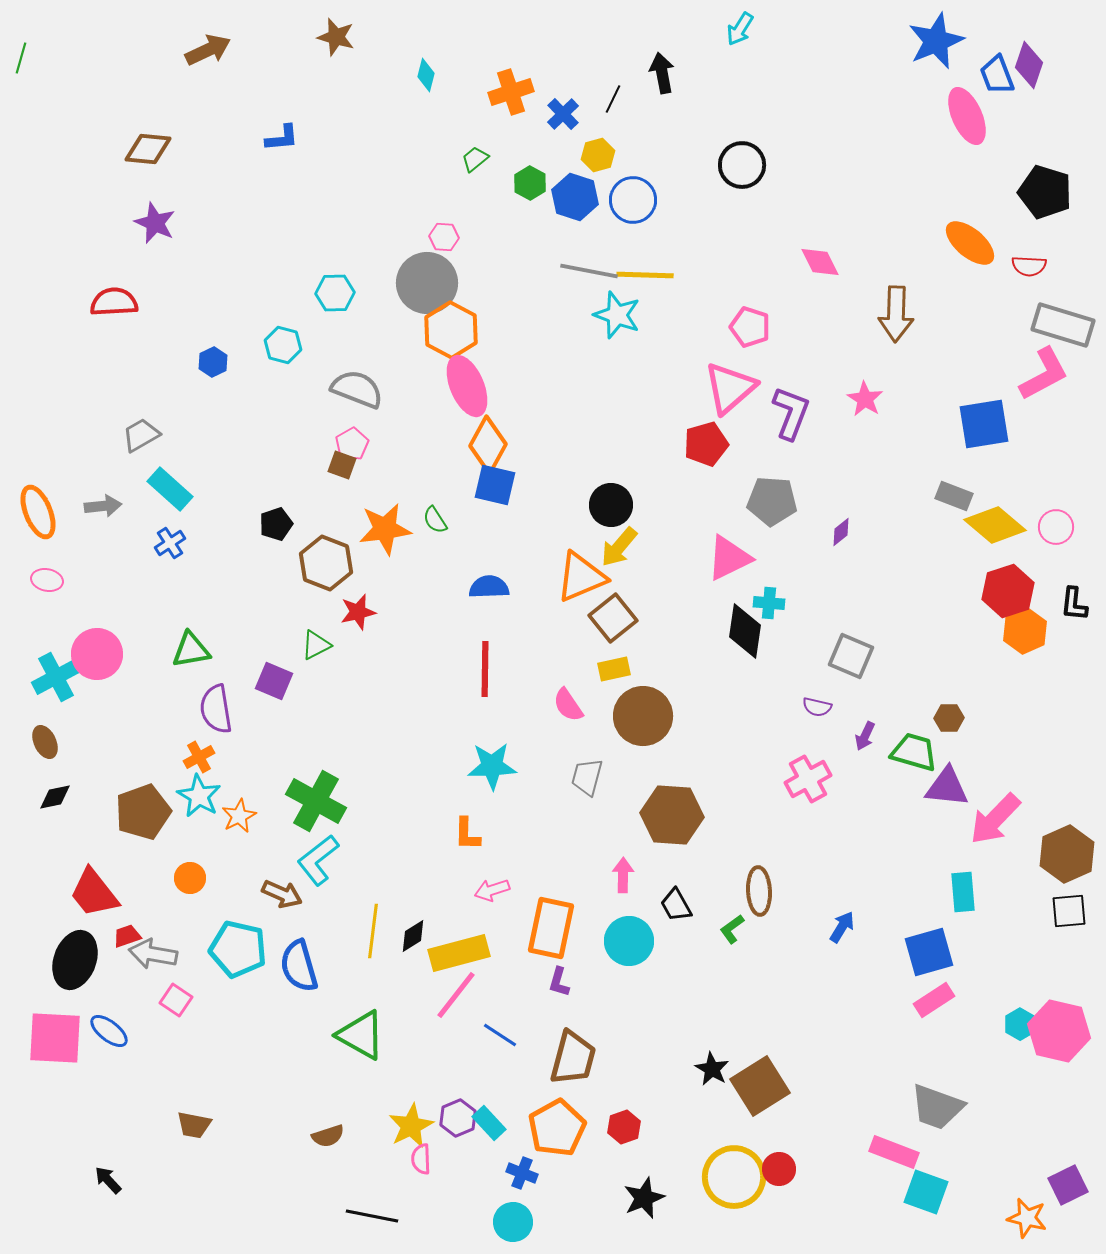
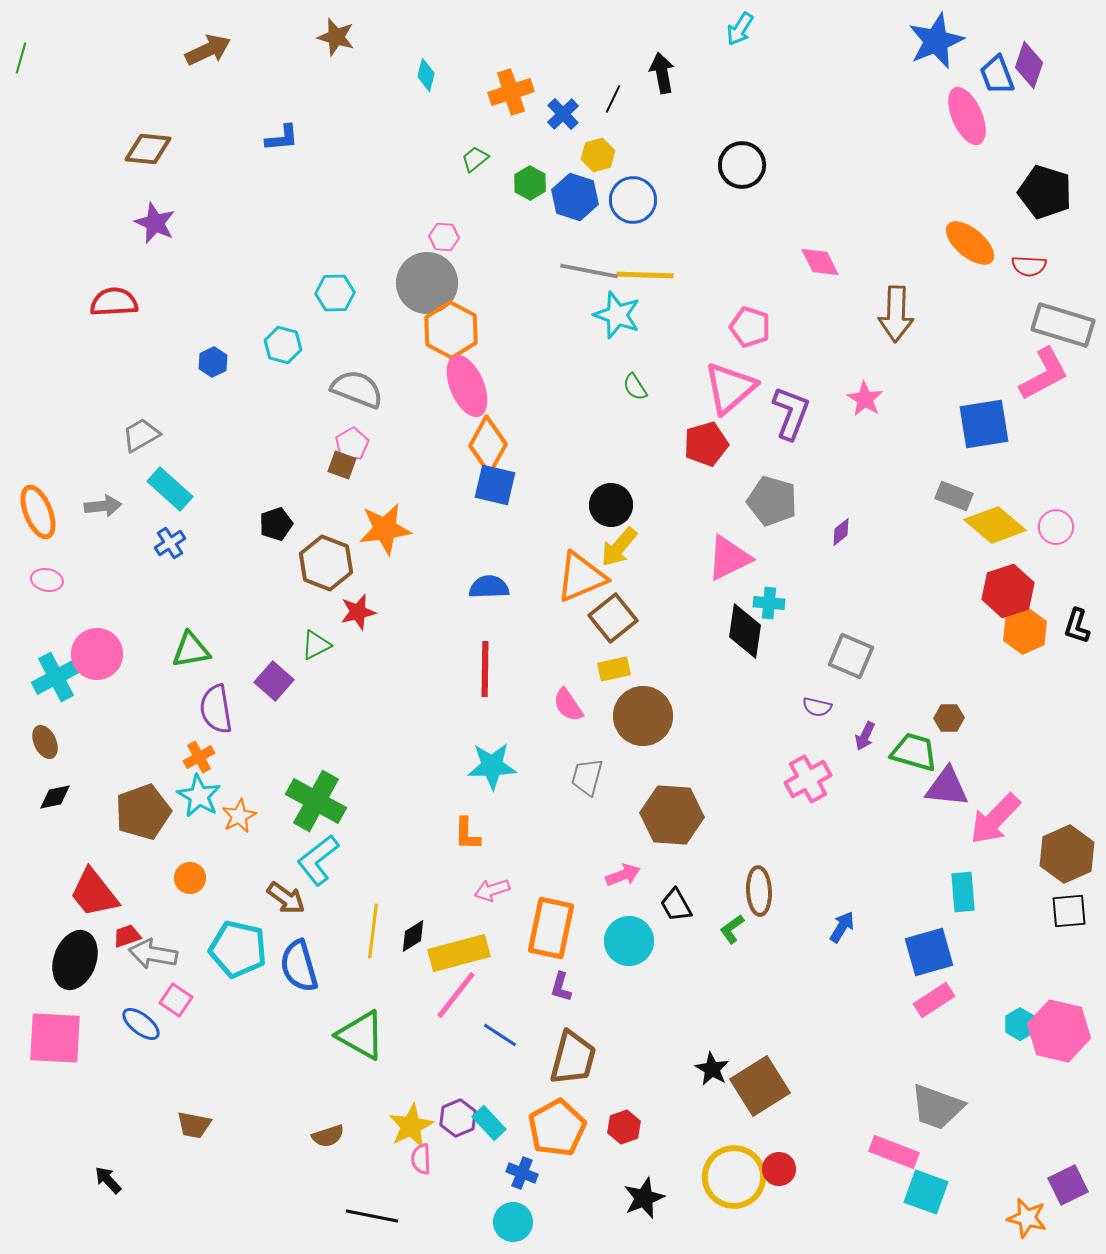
gray pentagon at (772, 501): rotated 12 degrees clockwise
green semicircle at (435, 520): moved 200 px right, 133 px up
black L-shape at (1074, 604): moved 3 px right, 22 px down; rotated 12 degrees clockwise
purple square at (274, 681): rotated 18 degrees clockwise
pink arrow at (623, 875): rotated 68 degrees clockwise
brown arrow at (282, 894): moved 4 px right, 4 px down; rotated 12 degrees clockwise
purple L-shape at (559, 982): moved 2 px right, 5 px down
blue ellipse at (109, 1031): moved 32 px right, 7 px up
